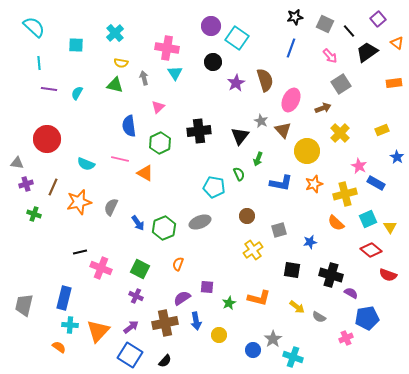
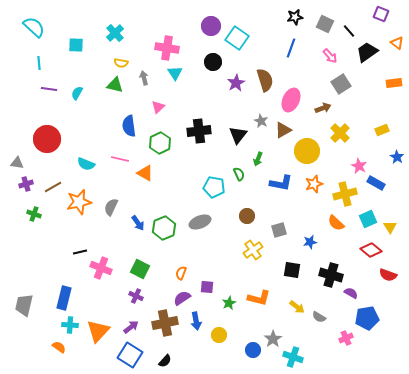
purple square at (378, 19): moved 3 px right, 5 px up; rotated 28 degrees counterclockwise
brown triangle at (283, 130): rotated 42 degrees clockwise
black triangle at (240, 136): moved 2 px left, 1 px up
brown line at (53, 187): rotated 36 degrees clockwise
orange semicircle at (178, 264): moved 3 px right, 9 px down
